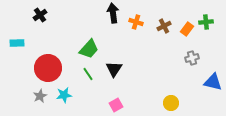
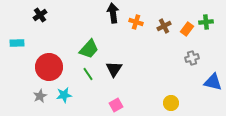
red circle: moved 1 px right, 1 px up
